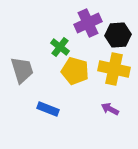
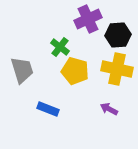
purple cross: moved 4 px up
yellow cross: moved 3 px right
purple arrow: moved 1 px left
